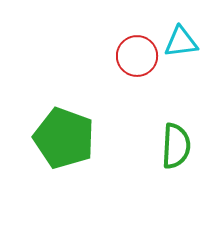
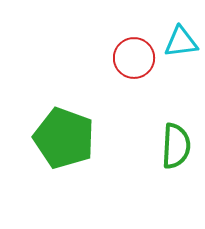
red circle: moved 3 px left, 2 px down
